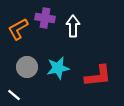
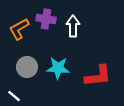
purple cross: moved 1 px right, 1 px down
orange L-shape: moved 1 px right
cyan star: rotated 15 degrees clockwise
white line: moved 1 px down
